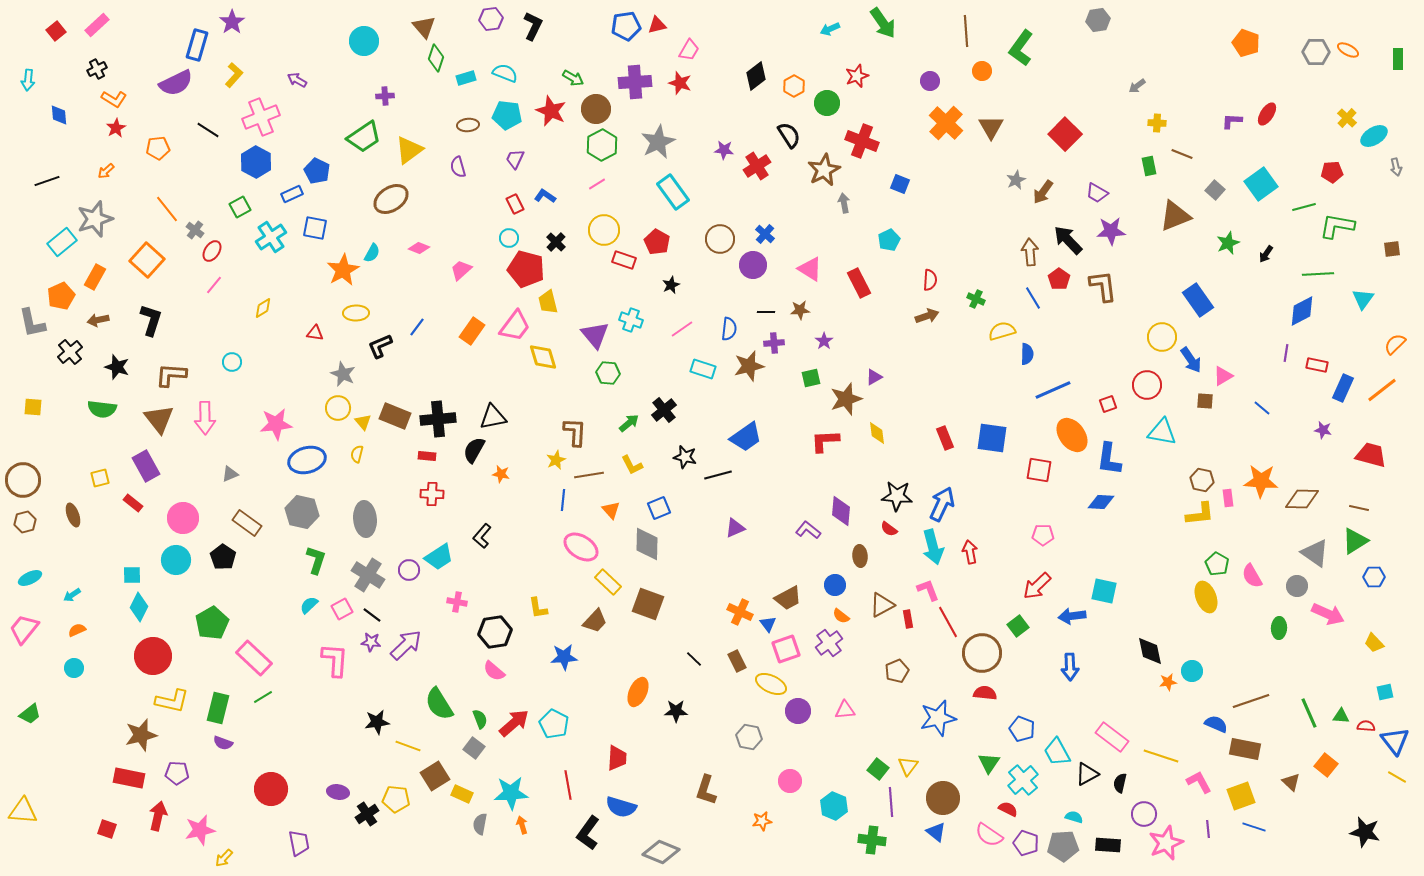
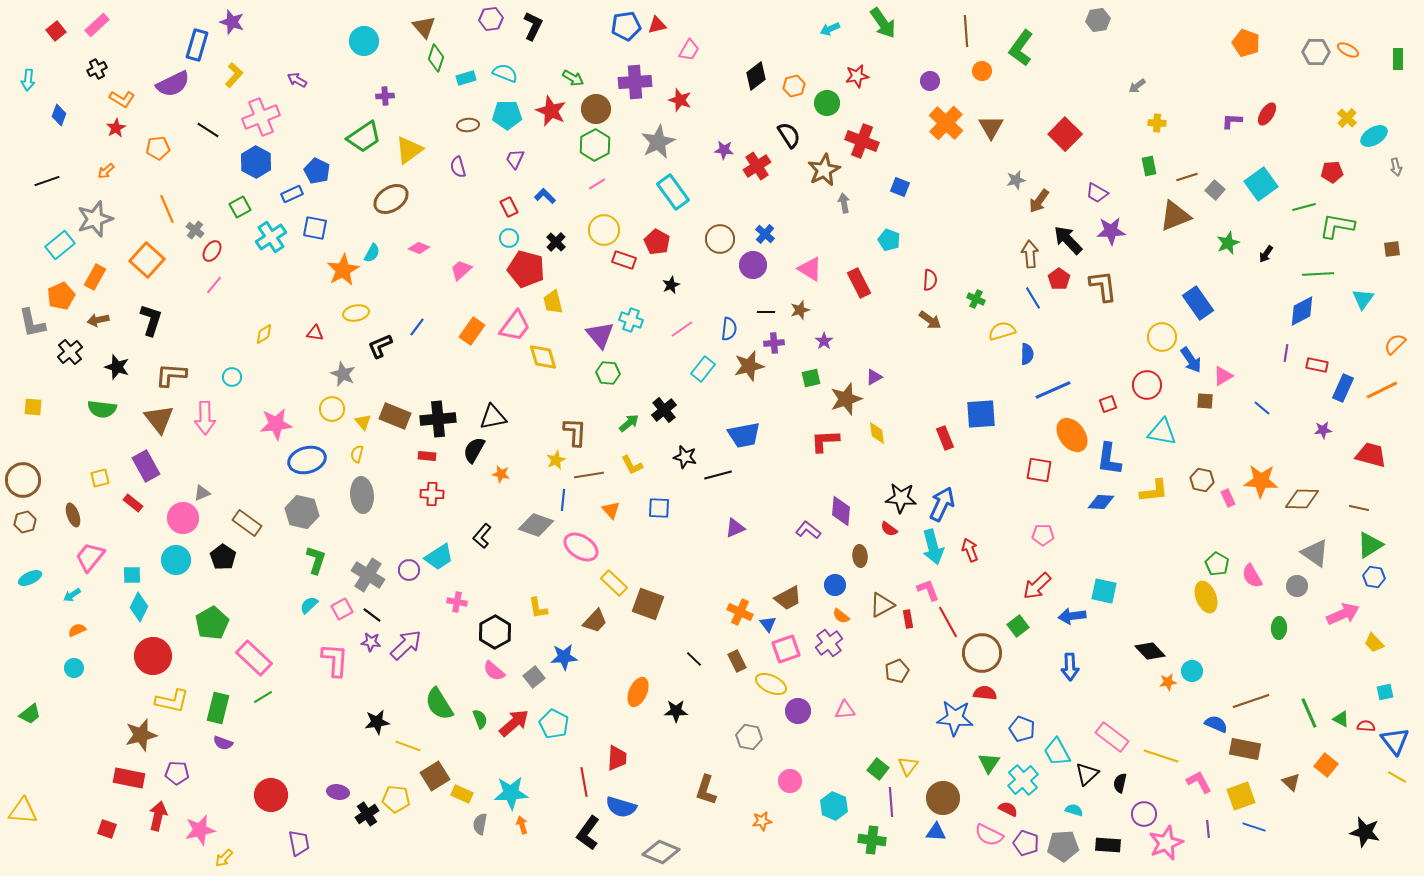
purple star at (232, 22): rotated 20 degrees counterclockwise
red star at (857, 76): rotated 10 degrees clockwise
purple semicircle at (176, 83): moved 3 px left, 1 px down
red star at (680, 83): moved 17 px down
orange hexagon at (794, 86): rotated 15 degrees clockwise
orange L-shape at (114, 99): moved 8 px right
blue diamond at (59, 115): rotated 25 degrees clockwise
cyan pentagon at (507, 115): rotated 8 degrees counterclockwise
green hexagon at (602, 145): moved 7 px left
brown line at (1182, 154): moved 5 px right, 23 px down; rotated 40 degrees counterclockwise
gray star at (1016, 180): rotated 12 degrees clockwise
blue square at (900, 184): moved 3 px down
brown arrow at (1043, 192): moved 4 px left, 9 px down
blue L-shape at (545, 196): rotated 10 degrees clockwise
red rectangle at (515, 204): moved 6 px left, 3 px down
orange line at (167, 209): rotated 16 degrees clockwise
cyan pentagon at (889, 240): rotated 25 degrees counterclockwise
cyan rectangle at (62, 242): moved 2 px left, 3 px down
brown arrow at (1030, 252): moved 2 px down
blue rectangle at (1198, 300): moved 3 px down
yellow trapezoid at (548, 302): moved 5 px right
yellow diamond at (263, 308): moved 1 px right, 26 px down
brown star at (800, 310): rotated 12 degrees counterclockwise
yellow ellipse at (356, 313): rotated 10 degrees counterclockwise
brown arrow at (927, 316): moved 3 px right, 4 px down; rotated 55 degrees clockwise
purple triangle at (595, 335): moved 5 px right
cyan circle at (232, 362): moved 15 px down
cyan rectangle at (703, 369): rotated 70 degrees counterclockwise
orange line at (1382, 390): rotated 12 degrees clockwise
yellow circle at (338, 408): moved 6 px left, 1 px down
purple star at (1323, 430): rotated 18 degrees counterclockwise
blue trapezoid at (746, 437): moved 2 px left, 2 px up; rotated 24 degrees clockwise
blue square at (992, 438): moved 11 px left, 24 px up; rotated 12 degrees counterclockwise
gray triangle at (230, 474): moved 28 px left, 19 px down
black star at (897, 496): moved 4 px right, 2 px down
pink rectangle at (1228, 498): rotated 18 degrees counterclockwise
blue square at (659, 508): rotated 25 degrees clockwise
yellow L-shape at (1200, 514): moved 46 px left, 23 px up
gray ellipse at (365, 519): moved 3 px left, 24 px up
green triangle at (1355, 541): moved 15 px right, 4 px down
gray diamond at (647, 544): moved 111 px left, 19 px up; rotated 72 degrees counterclockwise
red arrow at (970, 552): moved 2 px up; rotated 10 degrees counterclockwise
blue hexagon at (1374, 577): rotated 10 degrees clockwise
yellow rectangle at (608, 582): moved 6 px right, 1 px down
pink arrow at (1328, 614): moved 15 px right; rotated 48 degrees counterclockwise
pink trapezoid at (24, 629): moved 66 px right, 72 px up
black hexagon at (495, 632): rotated 20 degrees counterclockwise
black diamond at (1150, 651): rotated 32 degrees counterclockwise
green triangle at (1341, 716): moved 3 px down; rotated 24 degrees clockwise
blue star at (938, 718): moved 17 px right; rotated 18 degrees clockwise
gray square at (474, 748): moved 60 px right, 71 px up; rotated 15 degrees clockwise
black triangle at (1087, 774): rotated 15 degrees counterclockwise
red line at (568, 785): moved 16 px right, 3 px up
red circle at (271, 789): moved 6 px down
cyan semicircle at (1074, 817): moved 7 px up
blue triangle at (936, 832): rotated 35 degrees counterclockwise
pink semicircle at (989, 835): rotated 8 degrees counterclockwise
